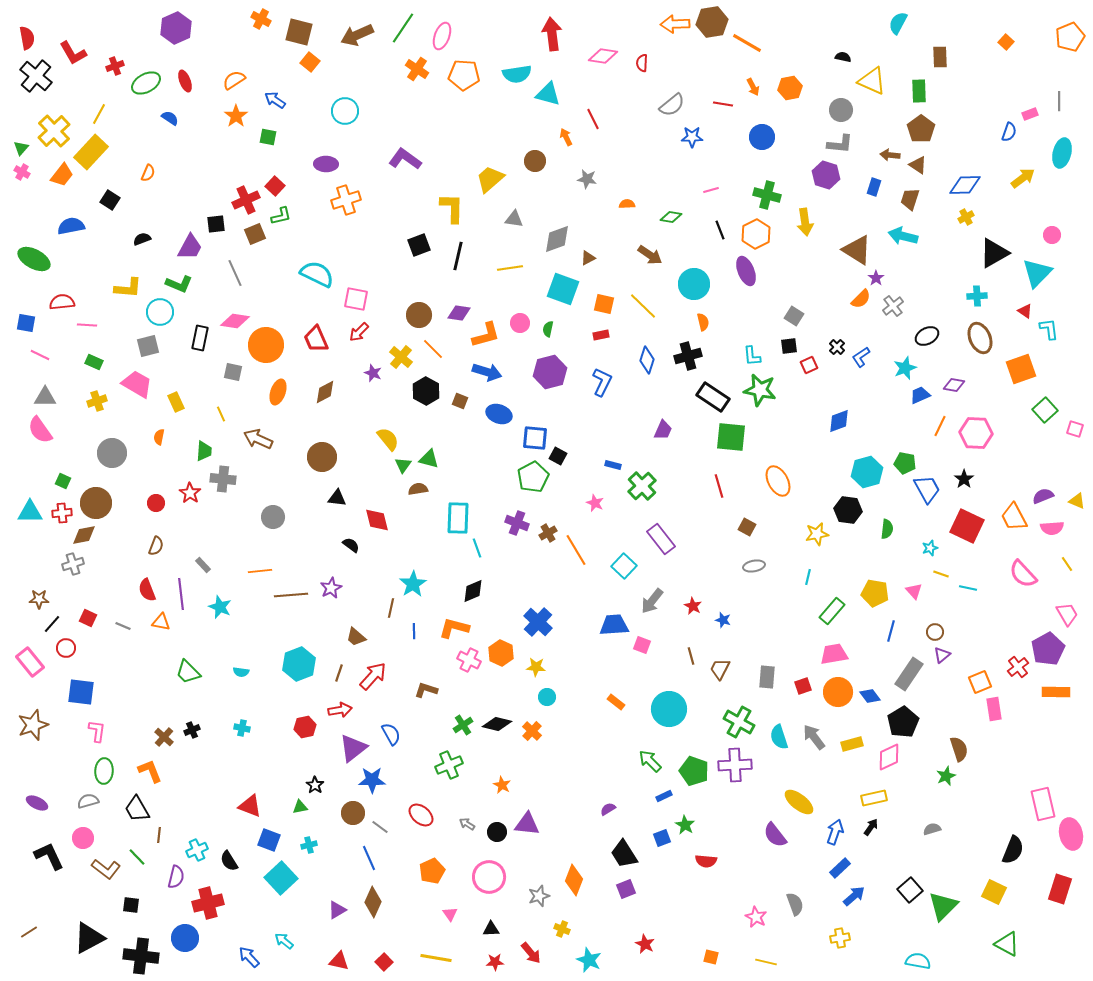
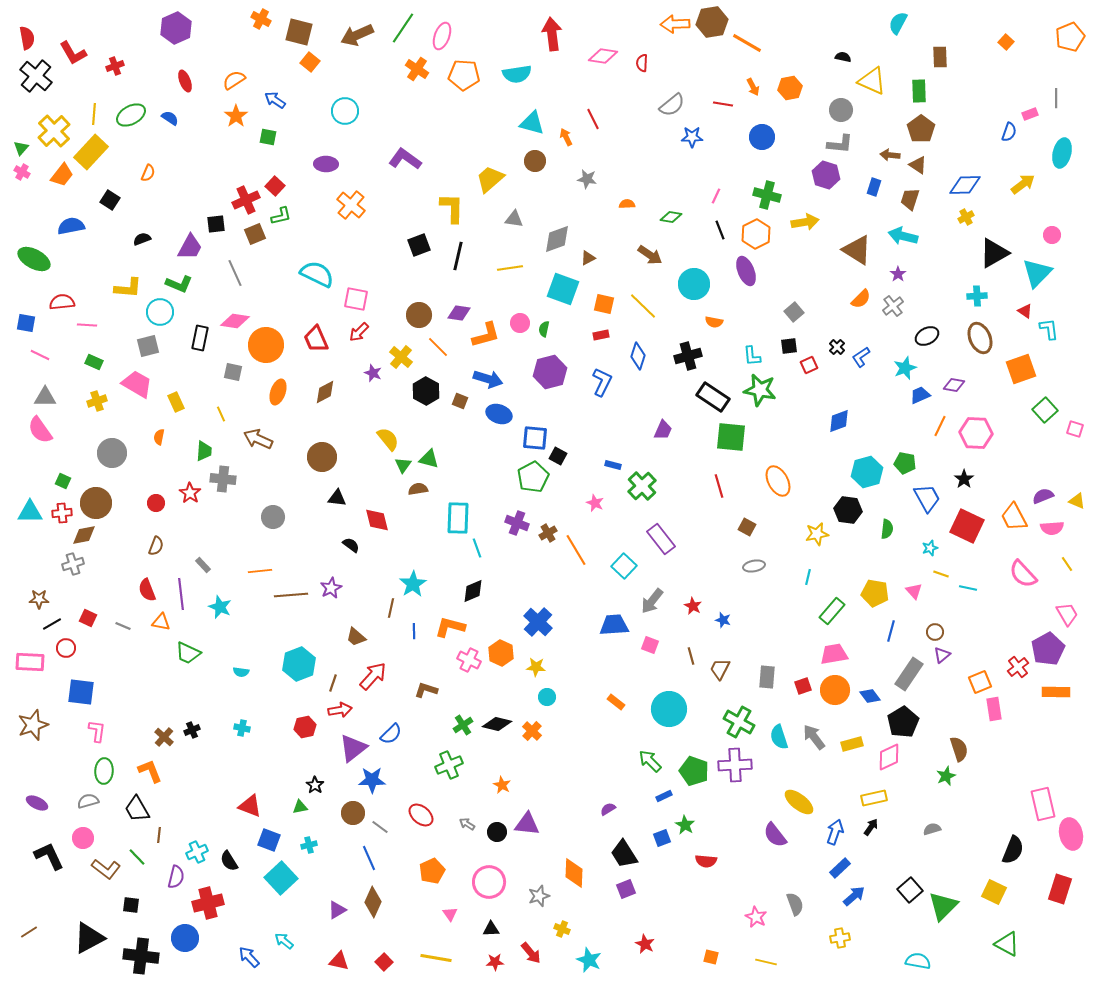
green ellipse at (146, 83): moved 15 px left, 32 px down
cyan triangle at (548, 94): moved 16 px left, 29 px down
gray line at (1059, 101): moved 3 px left, 3 px up
yellow line at (99, 114): moved 5 px left; rotated 25 degrees counterclockwise
yellow arrow at (1023, 178): moved 6 px down
pink line at (711, 190): moved 5 px right, 6 px down; rotated 49 degrees counterclockwise
orange cross at (346, 200): moved 5 px right, 5 px down; rotated 32 degrees counterclockwise
yellow arrow at (805, 222): rotated 92 degrees counterclockwise
purple star at (876, 278): moved 22 px right, 4 px up
gray square at (794, 316): moved 4 px up; rotated 18 degrees clockwise
orange semicircle at (703, 322): moved 11 px right; rotated 114 degrees clockwise
green semicircle at (548, 329): moved 4 px left
orange line at (433, 349): moved 5 px right, 2 px up
blue diamond at (647, 360): moved 9 px left, 4 px up
blue arrow at (487, 372): moved 1 px right, 7 px down
blue trapezoid at (927, 489): moved 9 px down
black line at (52, 624): rotated 18 degrees clockwise
orange L-shape at (454, 628): moved 4 px left, 1 px up
pink square at (642, 645): moved 8 px right
pink rectangle at (30, 662): rotated 48 degrees counterclockwise
green trapezoid at (188, 672): moved 19 px up; rotated 20 degrees counterclockwise
brown line at (339, 673): moved 6 px left, 10 px down
orange circle at (838, 692): moved 3 px left, 2 px up
blue semicircle at (391, 734): rotated 75 degrees clockwise
cyan cross at (197, 850): moved 2 px down
pink circle at (489, 877): moved 5 px down
orange diamond at (574, 880): moved 7 px up; rotated 20 degrees counterclockwise
